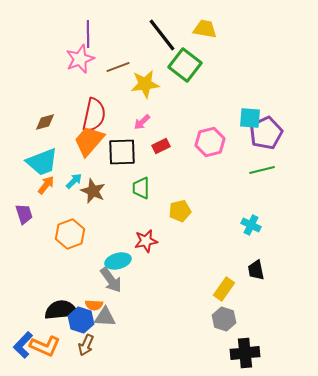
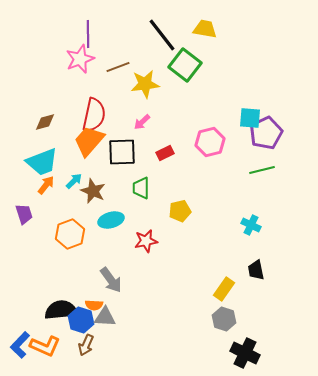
red rectangle: moved 4 px right, 7 px down
cyan ellipse: moved 7 px left, 41 px up
blue L-shape: moved 3 px left
black cross: rotated 32 degrees clockwise
